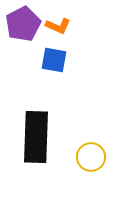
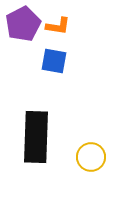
orange L-shape: rotated 15 degrees counterclockwise
blue square: moved 1 px down
